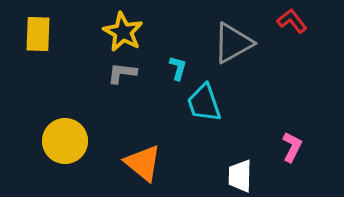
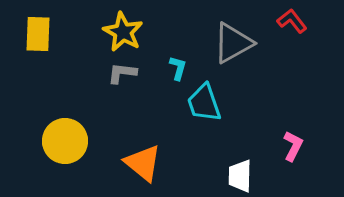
pink L-shape: moved 1 px right, 1 px up
